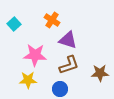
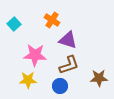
brown star: moved 1 px left, 5 px down
blue circle: moved 3 px up
